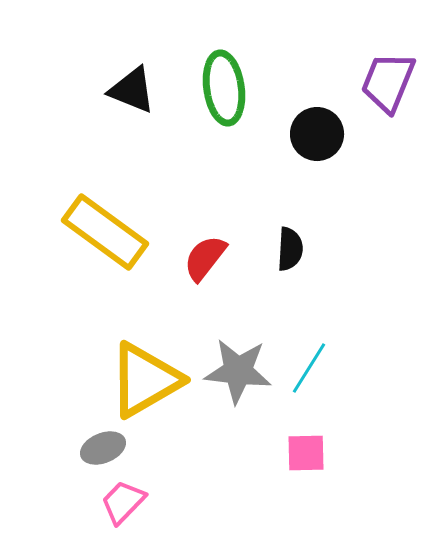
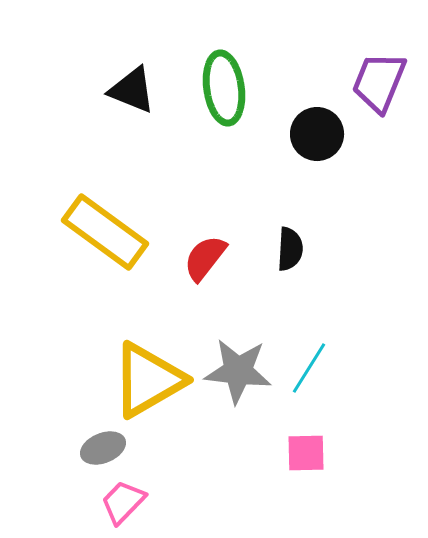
purple trapezoid: moved 9 px left
yellow triangle: moved 3 px right
